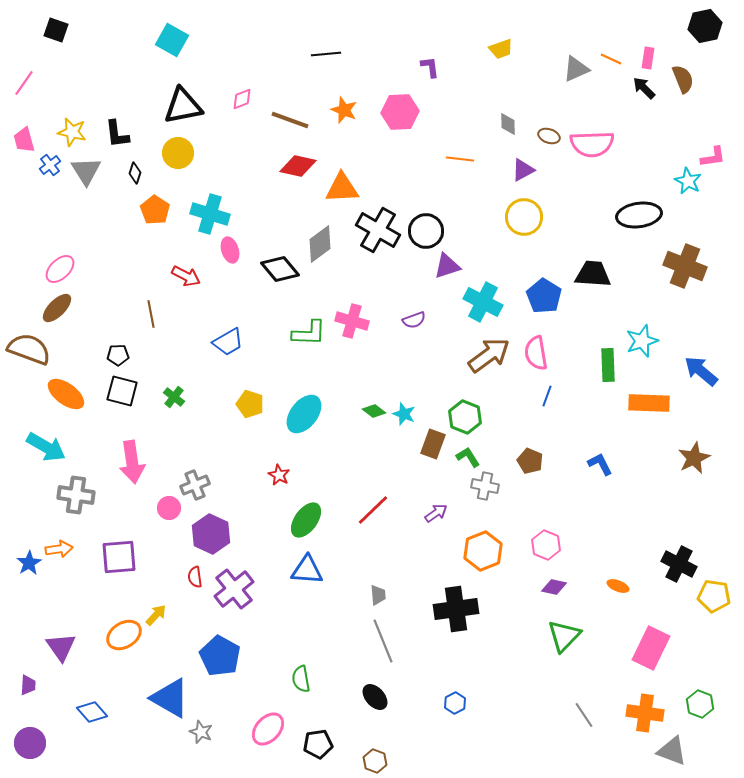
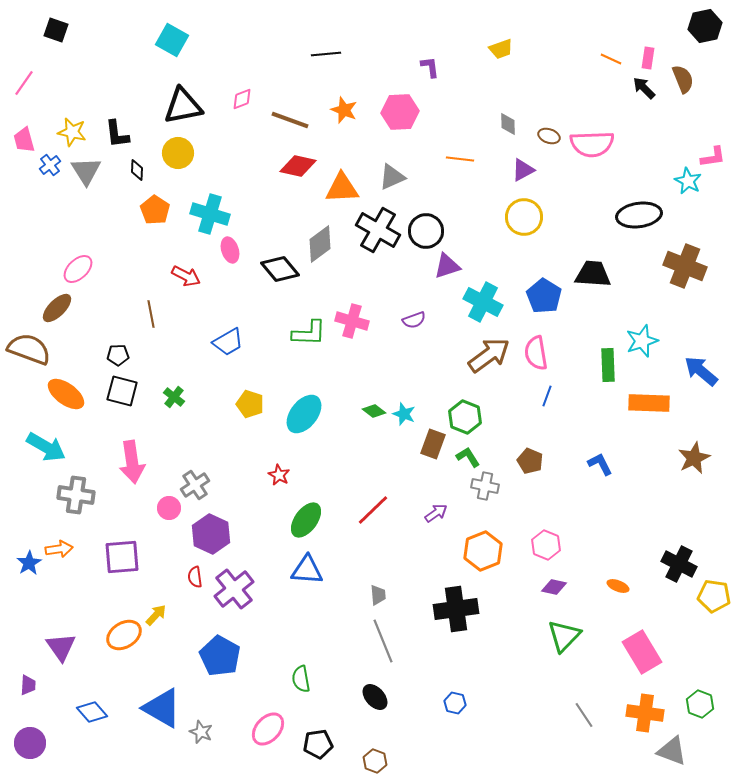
gray triangle at (576, 69): moved 184 px left, 108 px down
black diamond at (135, 173): moved 2 px right, 3 px up; rotated 15 degrees counterclockwise
pink ellipse at (60, 269): moved 18 px right
gray cross at (195, 485): rotated 12 degrees counterclockwise
purple square at (119, 557): moved 3 px right
pink rectangle at (651, 648): moved 9 px left, 4 px down; rotated 57 degrees counterclockwise
blue triangle at (170, 698): moved 8 px left, 10 px down
blue hexagon at (455, 703): rotated 20 degrees counterclockwise
